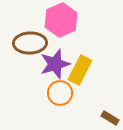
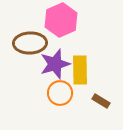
yellow rectangle: rotated 28 degrees counterclockwise
brown rectangle: moved 9 px left, 17 px up
